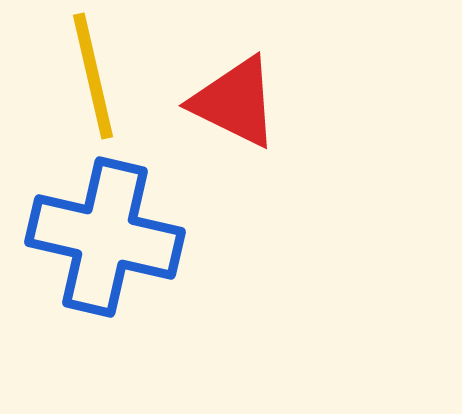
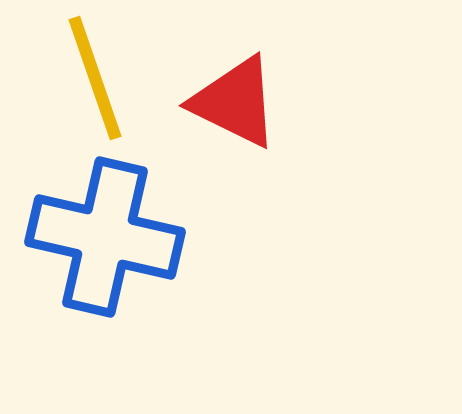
yellow line: moved 2 px right, 2 px down; rotated 6 degrees counterclockwise
